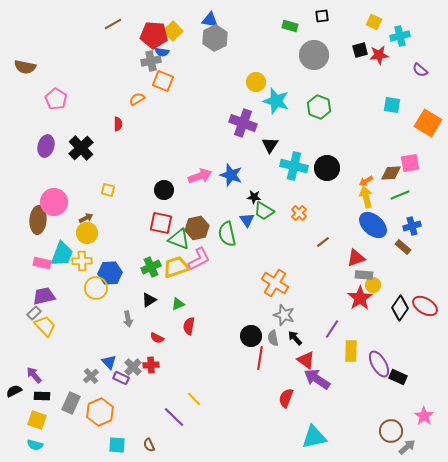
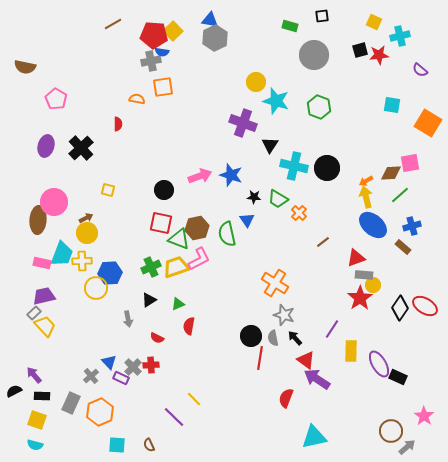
orange square at (163, 81): moved 6 px down; rotated 30 degrees counterclockwise
orange semicircle at (137, 99): rotated 42 degrees clockwise
green line at (400, 195): rotated 18 degrees counterclockwise
green trapezoid at (264, 211): moved 14 px right, 12 px up
